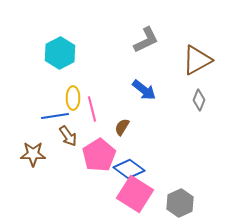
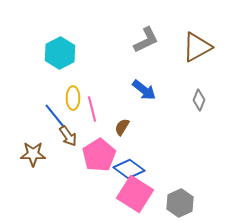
brown triangle: moved 13 px up
blue line: rotated 60 degrees clockwise
